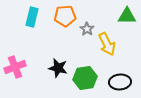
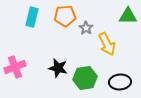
green triangle: moved 1 px right
gray star: moved 1 px left, 1 px up
